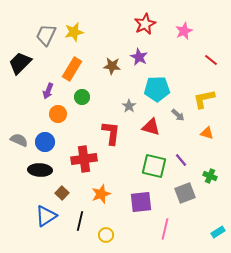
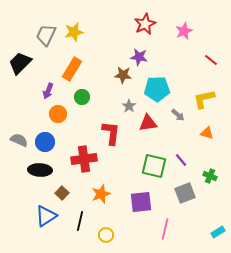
purple star: rotated 18 degrees counterclockwise
brown star: moved 11 px right, 9 px down
red triangle: moved 3 px left, 4 px up; rotated 24 degrees counterclockwise
